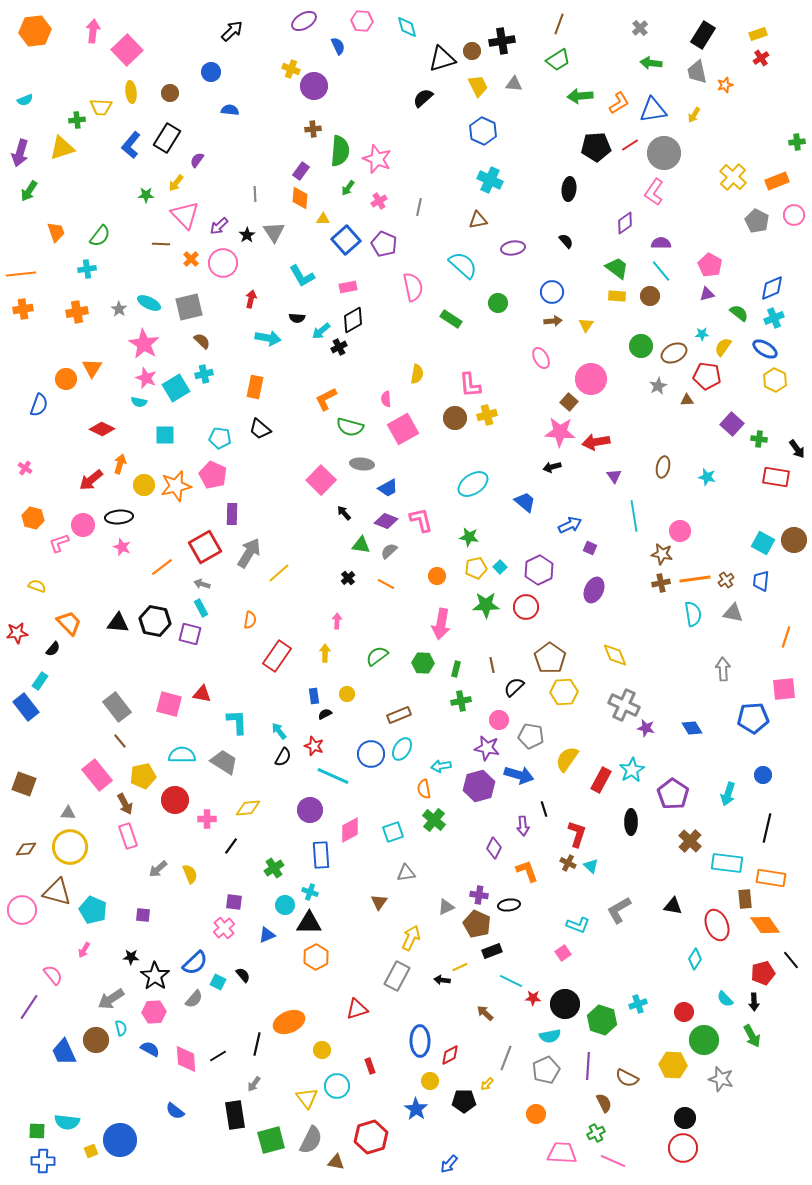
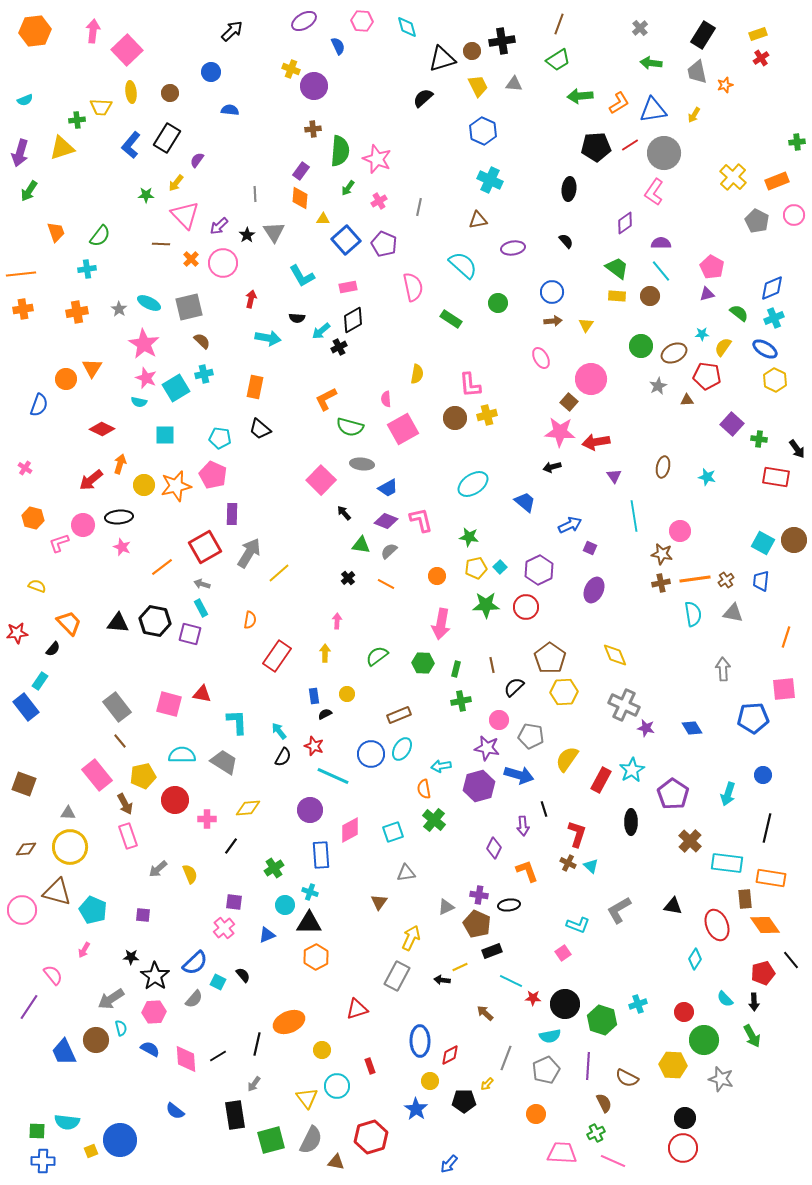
pink pentagon at (710, 265): moved 2 px right, 2 px down
